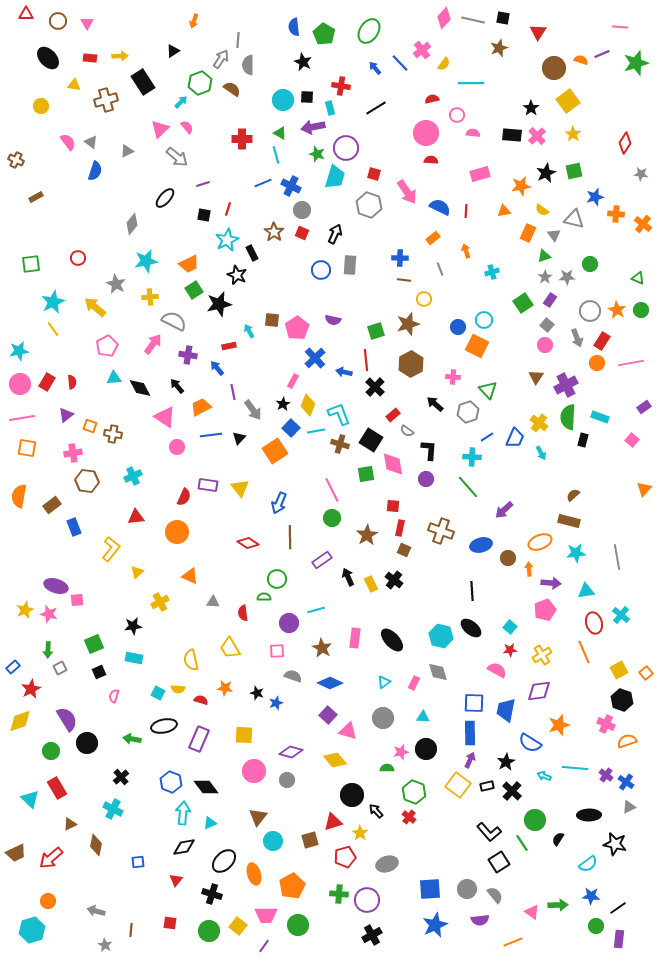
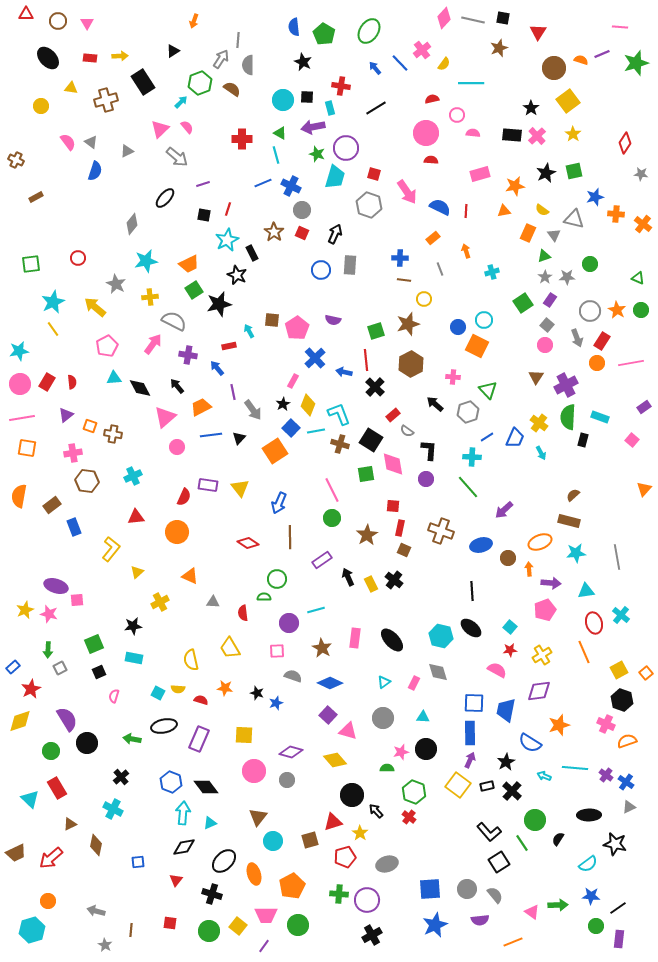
yellow triangle at (74, 85): moved 3 px left, 3 px down
orange star at (521, 186): moved 6 px left
pink triangle at (165, 417): rotated 45 degrees clockwise
